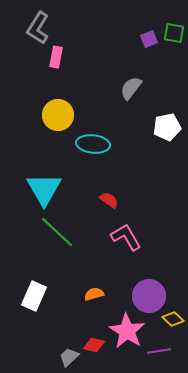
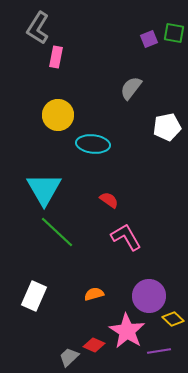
red diamond: rotated 10 degrees clockwise
